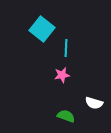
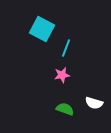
cyan square: rotated 10 degrees counterclockwise
cyan line: rotated 18 degrees clockwise
green semicircle: moved 1 px left, 7 px up
